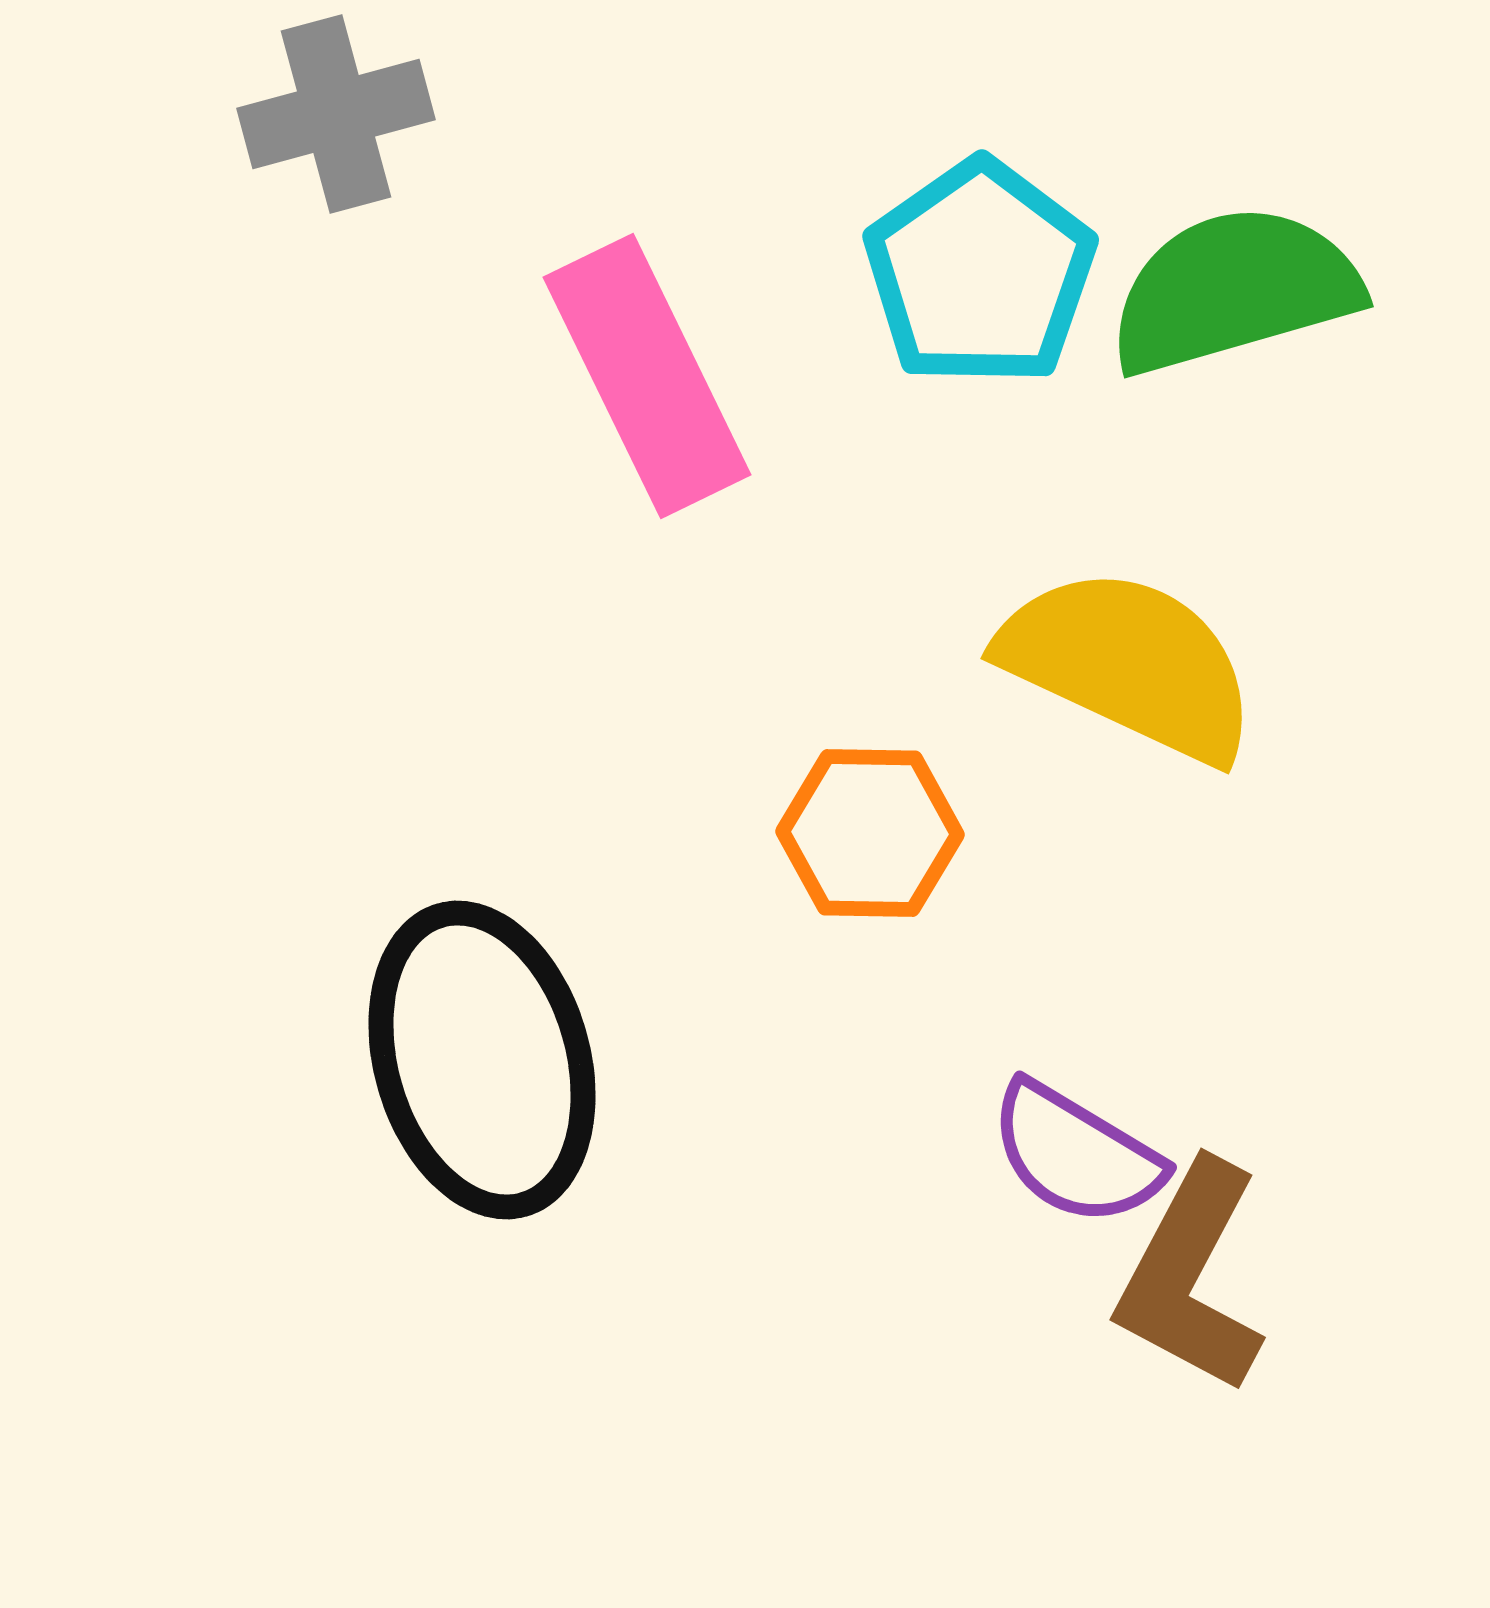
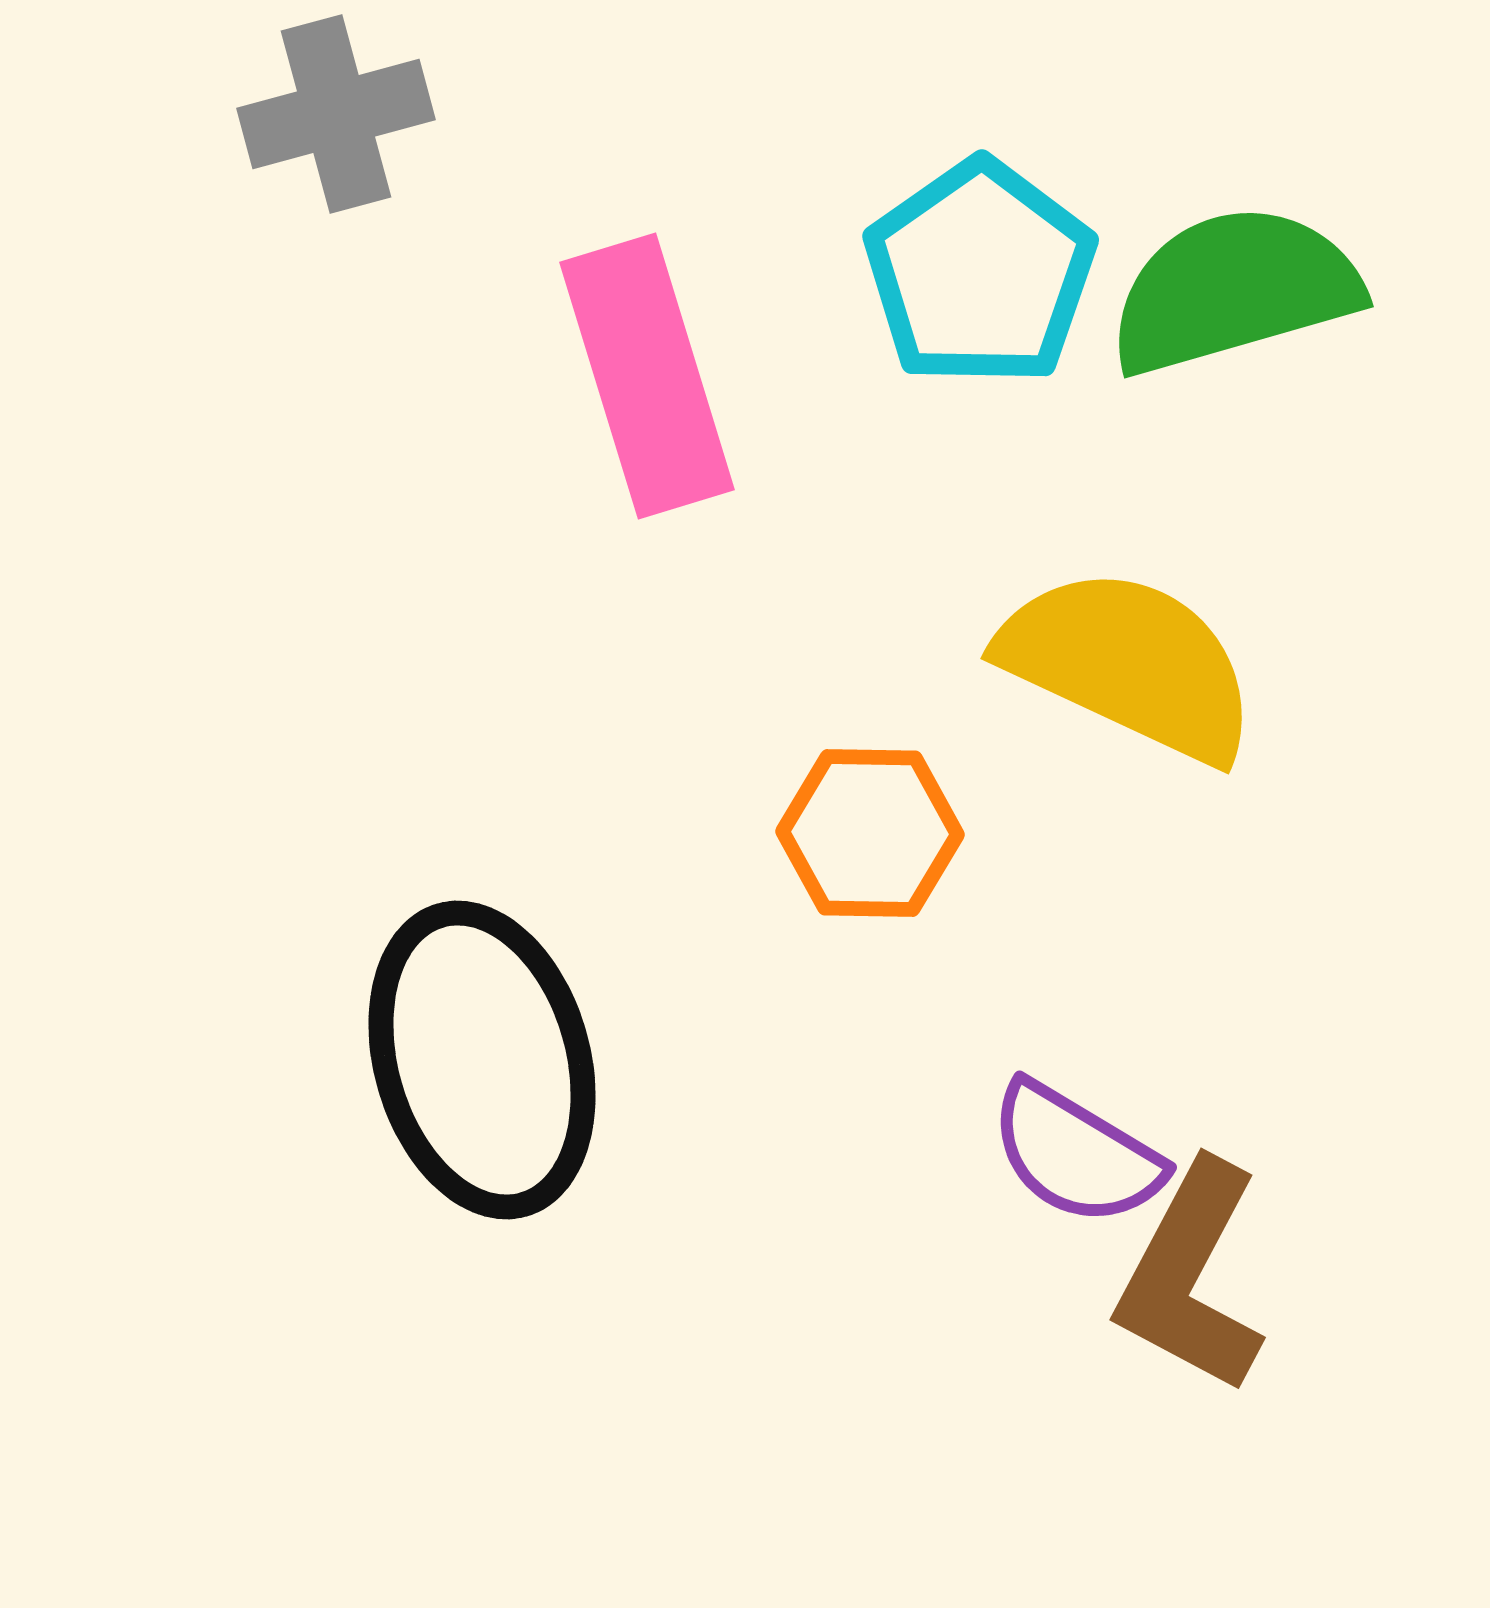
pink rectangle: rotated 9 degrees clockwise
